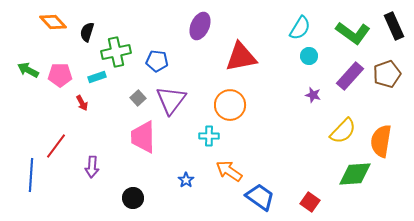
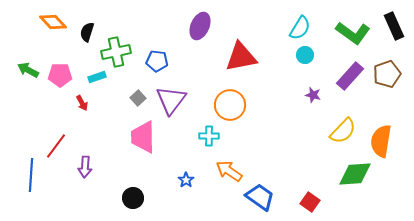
cyan circle: moved 4 px left, 1 px up
purple arrow: moved 7 px left
